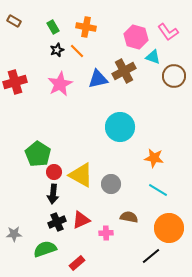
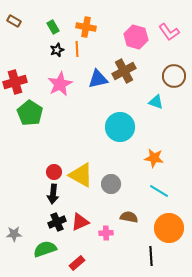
pink L-shape: moved 1 px right
orange line: moved 2 px up; rotated 42 degrees clockwise
cyan triangle: moved 3 px right, 45 px down
green pentagon: moved 8 px left, 41 px up
cyan line: moved 1 px right, 1 px down
red triangle: moved 1 px left, 2 px down
black line: rotated 54 degrees counterclockwise
